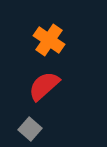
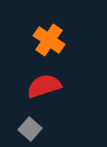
red semicircle: rotated 24 degrees clockwise
